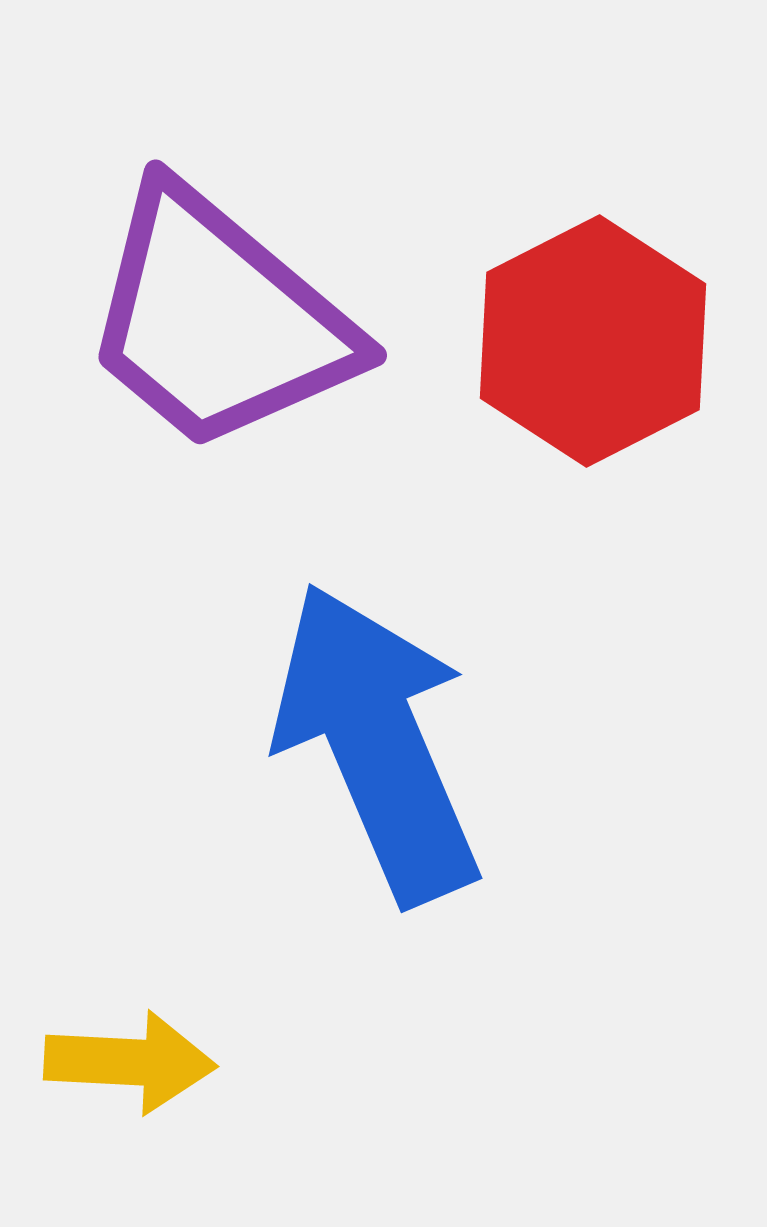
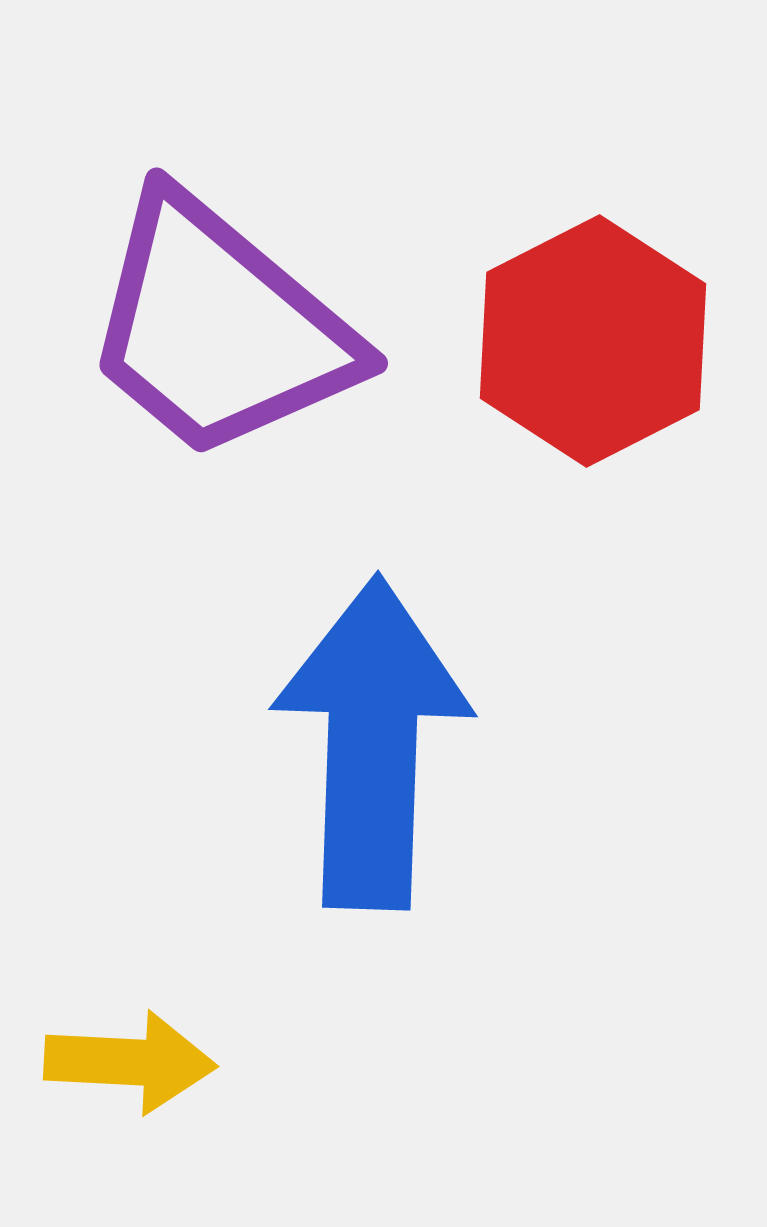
purple trapezoid: moved 1 px right, 8 px down
blue arrow: moved 5 px left; rotated 25 degrees clockwise
